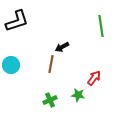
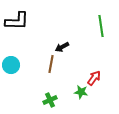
black L-shape: rotated 20 degrees clockwise
green star: moved 3 px right, 3 px up
